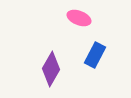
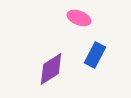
purple diamond: rotated 28 degrees clockwise
